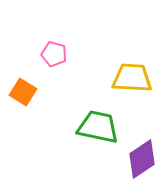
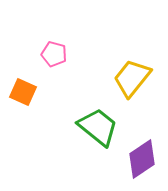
yellow trapezoid: rotated 54 degrees counterclockwise
orange square: rotated 8 degrees counterclockwise
green trapezoid: rotated 27 degrees clockwise
